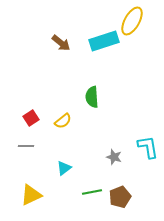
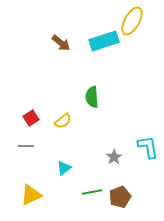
gray star: rotated 21 degrees clockwise
